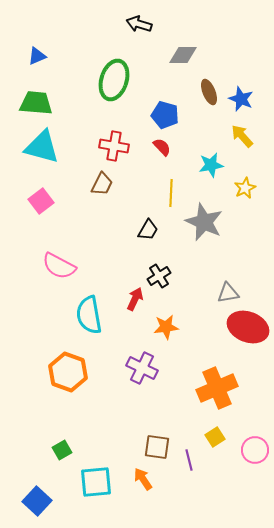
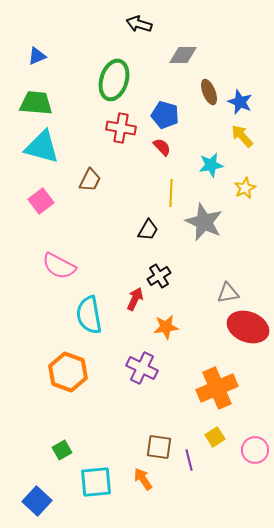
blue star: moved 1 px left, 3 px down
red cross: moved 7 px right, 18 px up
brown trapezoid: moved 12 px left, 4 px up
brown square: moved 2 px right
